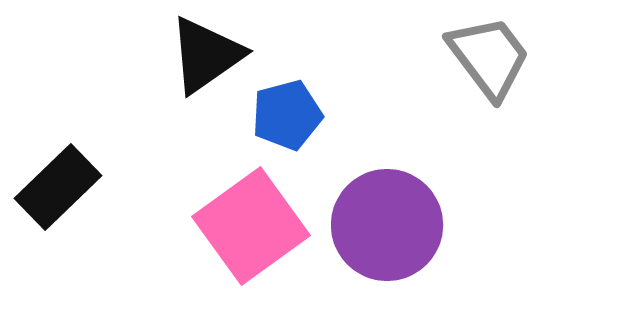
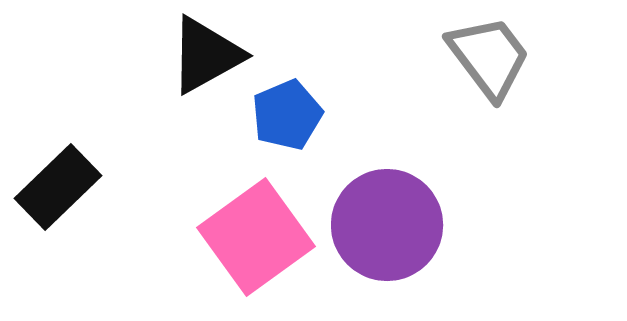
black triangle: rotated 6 degrees clockwise
blue pentagon: rotated 8 degrees counterclockwise
pink square: moved 5 px right, 11 px down
